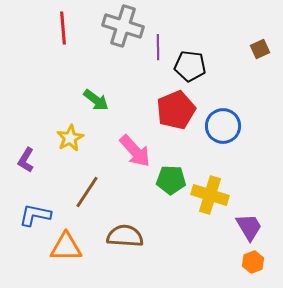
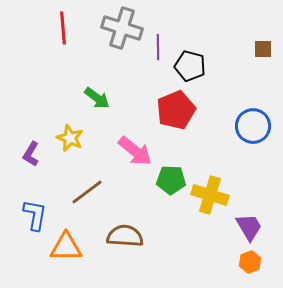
gray cross: moved 1 px left, 2 px down
brown square: moved 3 px right; rotated 24 degrees clockwise
black pentagon: rotated 8 degrees clockwise
green arrow: moved 1 px right, 2 px up
blue circle: moved 30 px right
yellow star: rotated 20 degrees counterclockwise
pink arrow: rotated 9 degrees counterclockwise
purple L-shape: moved 5 px right, 6 px up
brown line: rotated 20 degrees clockwise
blue L-shape: rotated 88 degrees clockwise
orange hexagon: moved 3 px left
